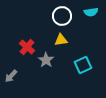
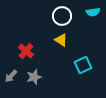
cyan semicircle: moved 2 px right
yellow triangle: rotated 40 degrees clockwise
red cross: moved 1 px left, 4 px down
gray star: moved 12 px left, 17 px down; rotated 21 degrees clockwise
